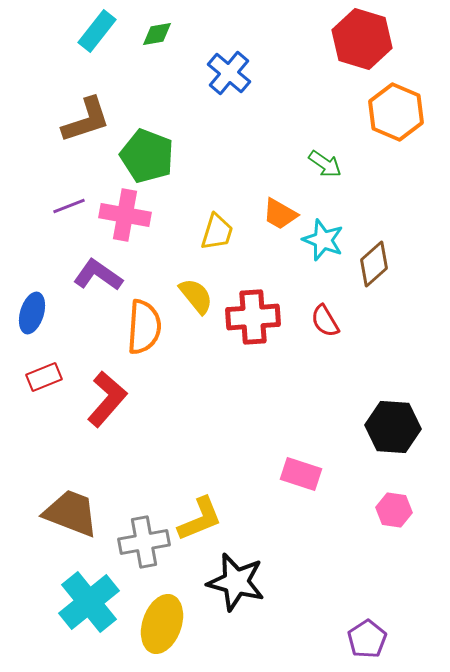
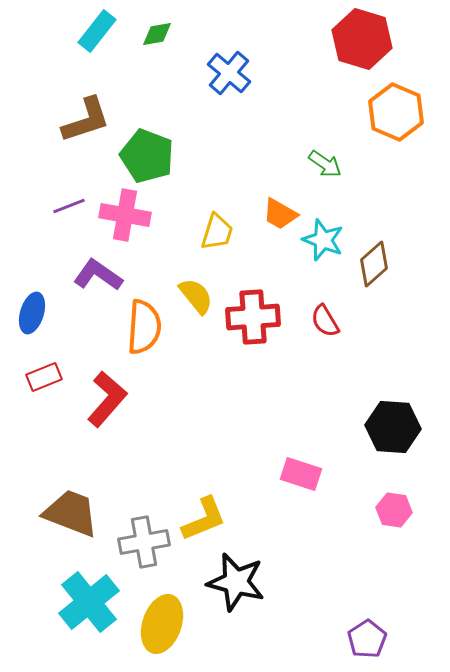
yellow L-shape: moved 4 px right
